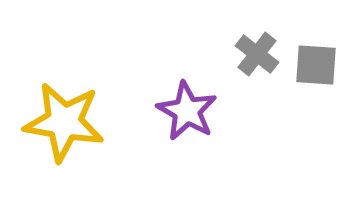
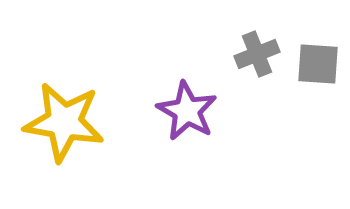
gray cross: rotated 30 degrees clockwise
gray square: moved 2 px right, 1 px up
